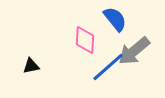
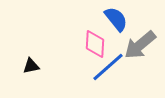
blue semicircle: moved 1 px right
pink diamond: moved 10 px right, 4 px down
gray arrow: moved 6 px right, 6 px up
